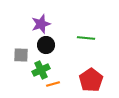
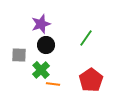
green line: rotated 60 degrees counterclockwise
gray square: moved 2 px left
green cross: rotated 18 degrees counterclockwise
orange line: rotated 24 degrees clockwise
